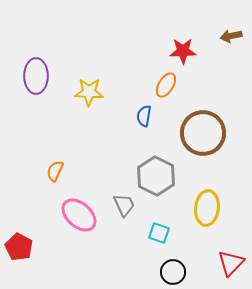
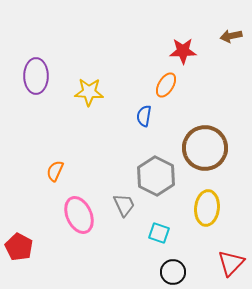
brown circle: moved 2 px right, 15 px down
pink ellipse: rotated 24 degrees clockwise
